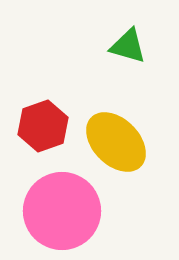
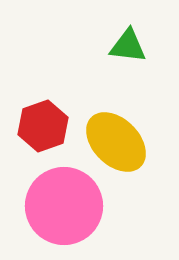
green triangle: rotated 9 degrees counterclockwise
pink circle: moved 2 px right, 5 px up
